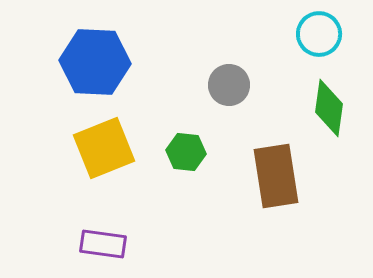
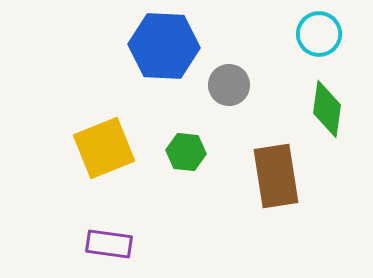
blue hexagon: moved 69 px right, 16 px up
green diamond: moved 2 px left, 1 px down
purple rectangle: moved 6 px right
